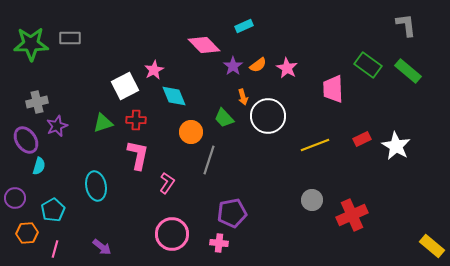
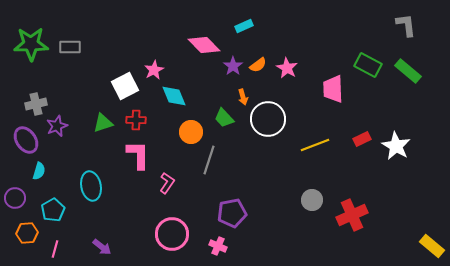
gray rectangle at (70, 38): moved 9 px down
green rectangle at (368, 65): rotated 8 degrees counterclockwise
gray cross at (37, 102): moved 1 px left, 2 px down
white circle at (268, 116): moved 3 px down
pink L-shape at (138, 155): rotated 12 degrees counterclockwise
cyan semicircle at (39, 166): moved 5 px down
cyan ellipse at (96, 186): moved 5 px left
pink cross at (219, 243): moved 1 px left, 3 px down; rotated 18 degrees clockwise
